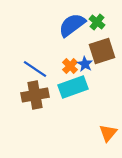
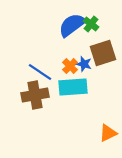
green cross: moved 6 px left, 2 px down
brown square: moved 1 px right, 2 px down
blue star: moved 1 px left; rotated 14 degrees counterclockwise
blue line: moved 5 px right, 3 px down
cyan rectangle: rotated 16 degrees clockwise
orange triangle: rotated 24 degrees clockwise
